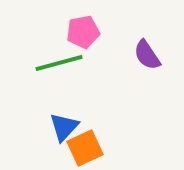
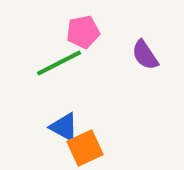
purple semicircle: moved 2 px left
green line: rotated 12 degrees counterclockwise
blue triangle: rotated 44 degrees counterclockwise
